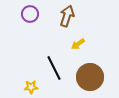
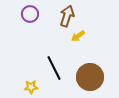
yellow arrow: moved 8 px up
